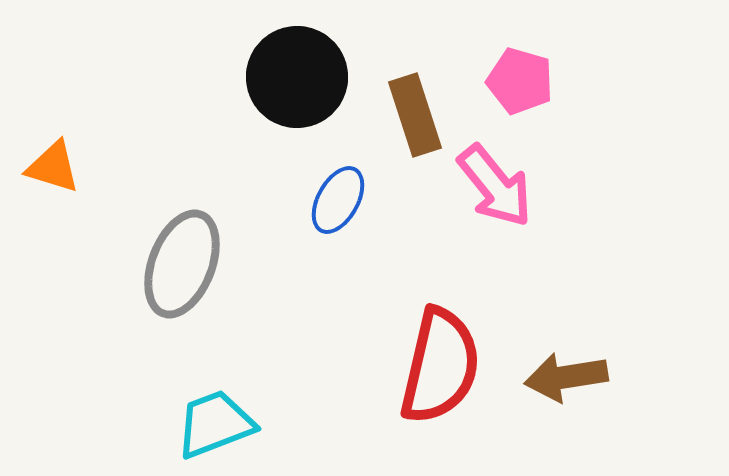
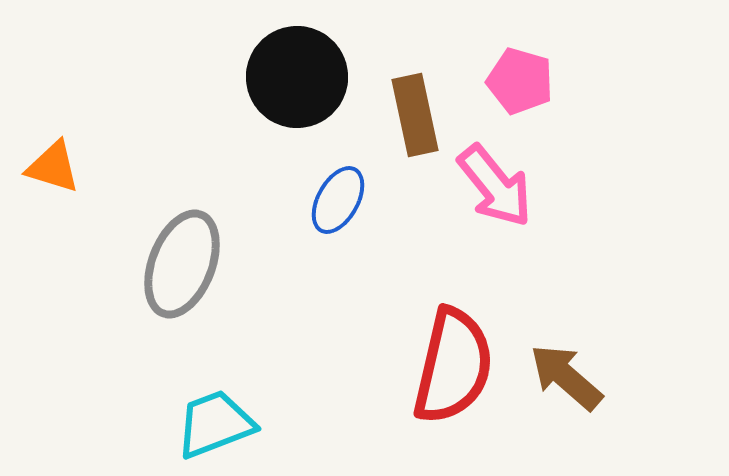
brown rectangle: rotated 6 degrees clockwise
red semicircle: moved 13 px right
brown arrow: rotated 50 degrees clockwise
